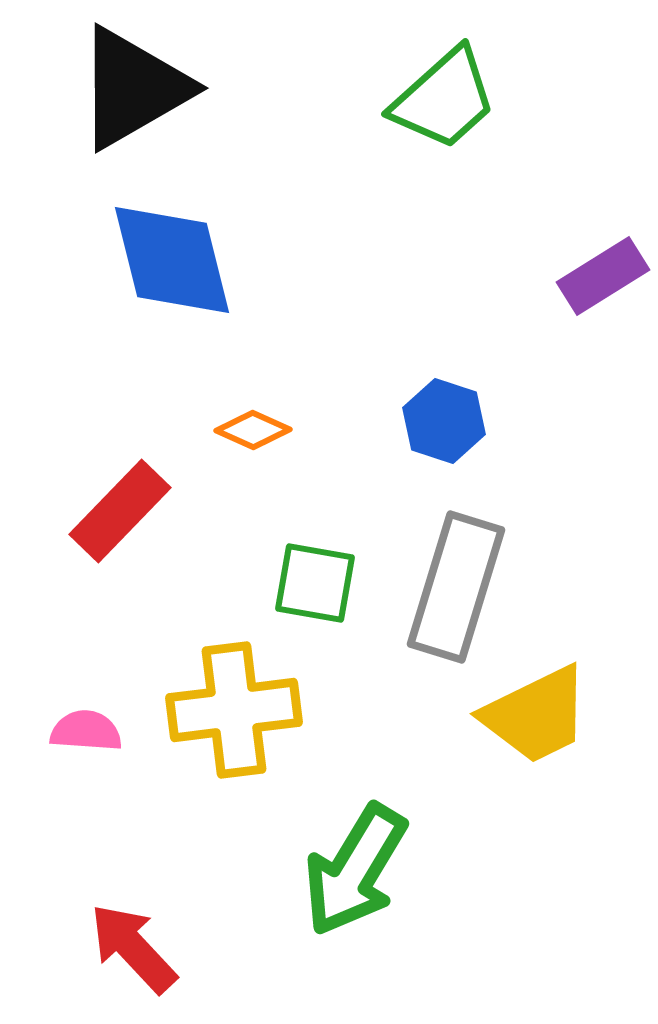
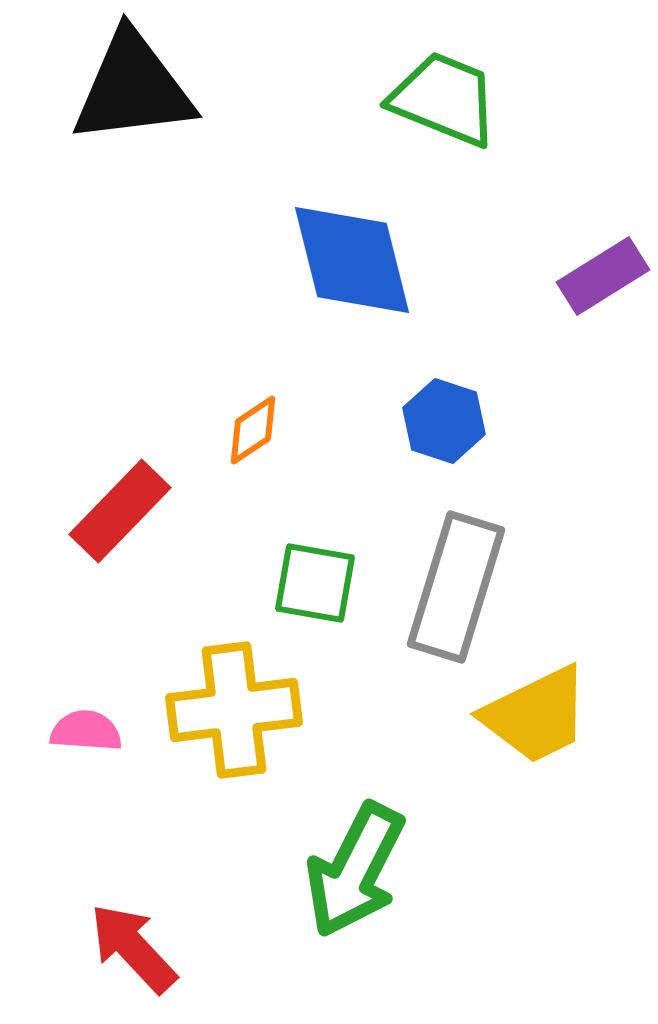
black triangle: rotated 23 degrees clockwise
green trapezoid: rotated 116 degrees counterclockwise
blue diamond: moved 180 px right
orange diamond: rotated 58 degrees counterclockwise
green arrow: rotated 4 degrees counterclockwise
